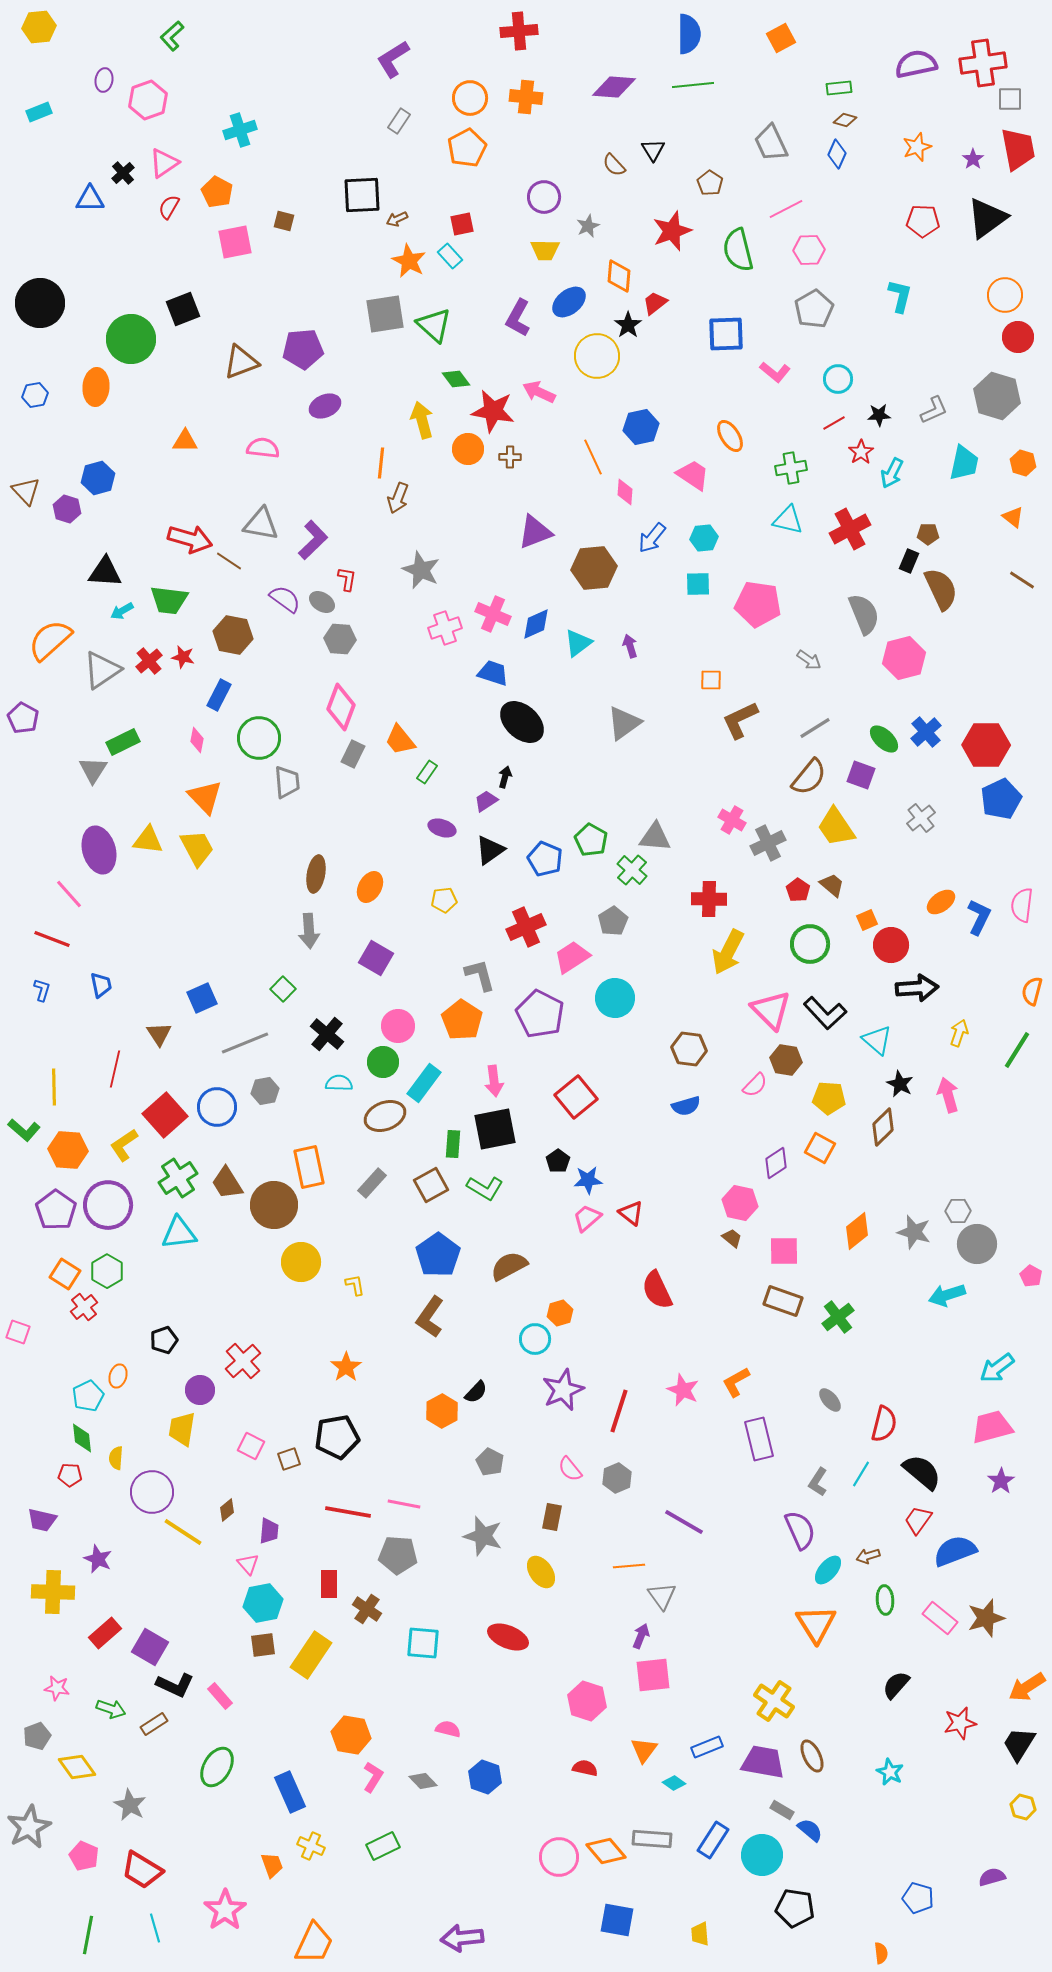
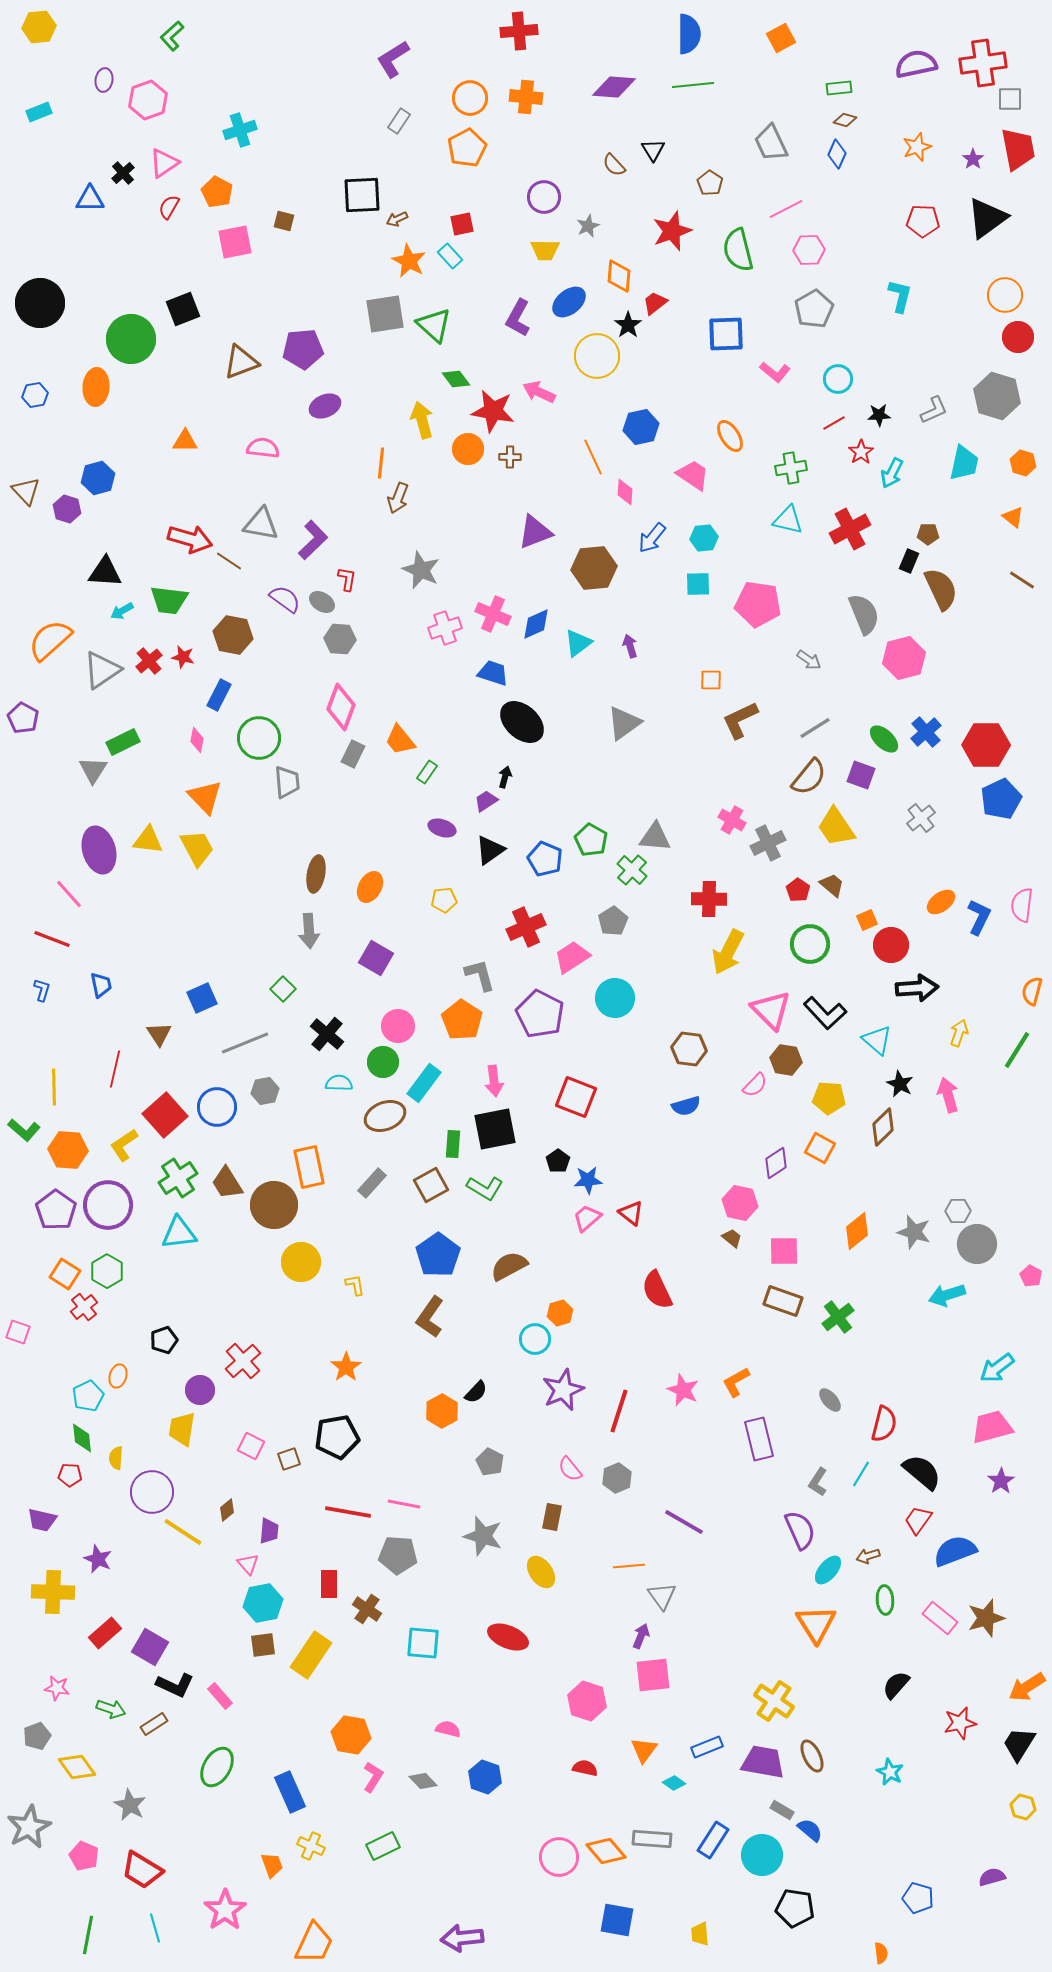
red square at (576, 1097): rotated 30 degrees counterclockwise
